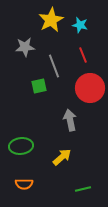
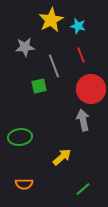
cyan star: moved 2 px left, 1 px down
red line: moved 2 px left
red circle: moved 1 px right, 1 px down
gray arrow: moved 13 px right
green ellipse: moved 1 px left, 9 px up
green line: rotated 28 degrees counterclockwise
